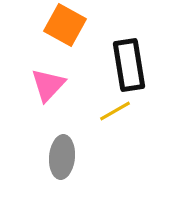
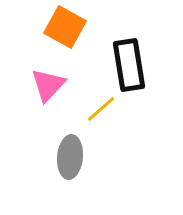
orange square: moved 2 px down
yellow line: moved 14 px left, 2 px up; rotated 12 degrees counterclockwise
gray ellipse: moved 8 px right
